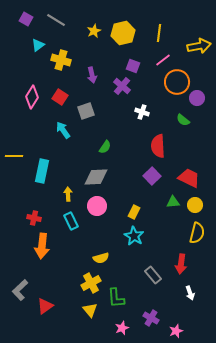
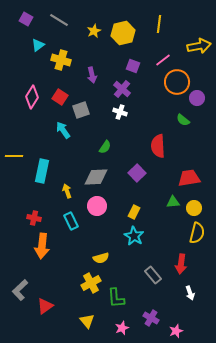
gray line at (56, 20): moved 3 px right
yellow line at (159, 33): moved 9 px up
purple cross at (122, 86): moved 3 px down
gray square at (86, 111): moved 5 px left, 1 px up
white cross at (142, 112): moved 22 px left
purple square at (152, 176): moved 15 px left, 3 px up
red trapezoid at (189, 178): rotated 35 degrees counterclockwise
yellow arrow at (68, 194): moved 1 px left, 3 px up; rotated 16 degrees counterclockwise
yellow circle at (195, 205): moved 1 px left, 3 px down
yellow triangle at (90, 310): moved 3 px left, 11 px down
